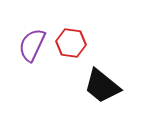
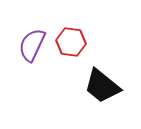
red hexagon: moved 1 px up
